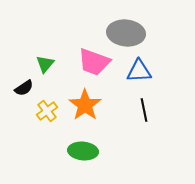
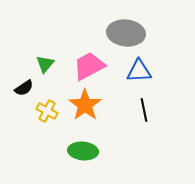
pink trapezoid: moved 5 px left, 4 px down; rotated 132 degrees clockwise
yellow cross: rotated 25 degrees counterclockwise
